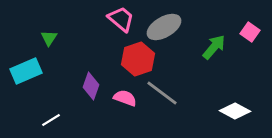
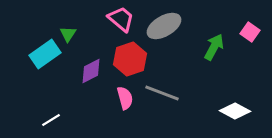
gray ellipse: moved 1 px up
green triangle: moved 19 px right, 4 px up
green arrow: rotated 12 degrees counterclockwise
red hexagon: moved 8 px left
cyan rectangle: moved 19 px right, 17 px up; rotated 12 degrees counterclockwise
purple diamond: moved 15 px up; rotated 44 degrees clockwise
gray line: rotated 16 degrees counterclockwise
pink semicircle: rotated 55 degrees clockwise
